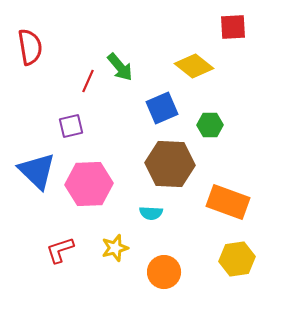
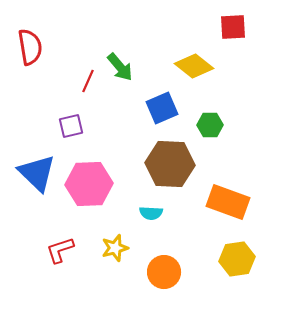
blue triangle: moved 2 px down
